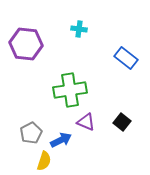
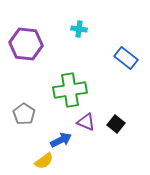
black square: moved 6 px left, 2 px down
gray pentagon: moved 7 px left, 19 px up; rotated 10 degrees counterclockwise
yellow semicircle: rotated 36 degrees clockwise
